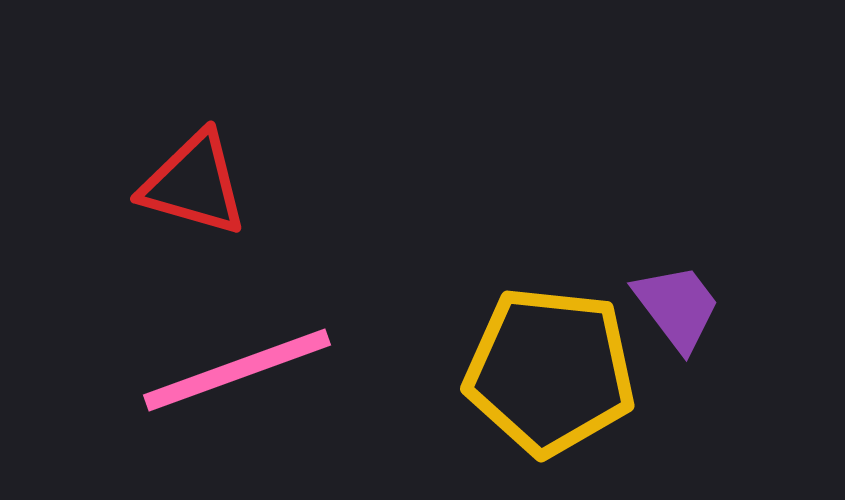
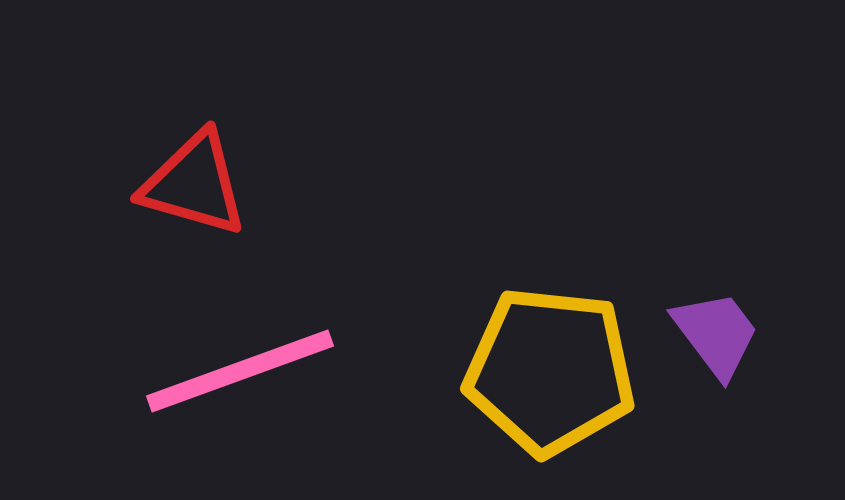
purple trapezoid: moved 39 px right, 27 px down
pink line: moved 3 px right, 1 px down
